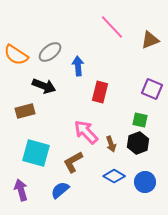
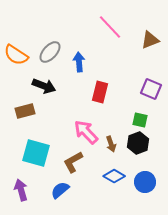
pink line: moved 2 px left
gray ellipse: rotated 10 degrees counterclockwise
blue arrow: moved 1 px right, 4 px up
purple square: moved 1 px left
